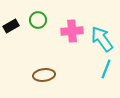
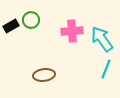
green circle: moved 7 px left
